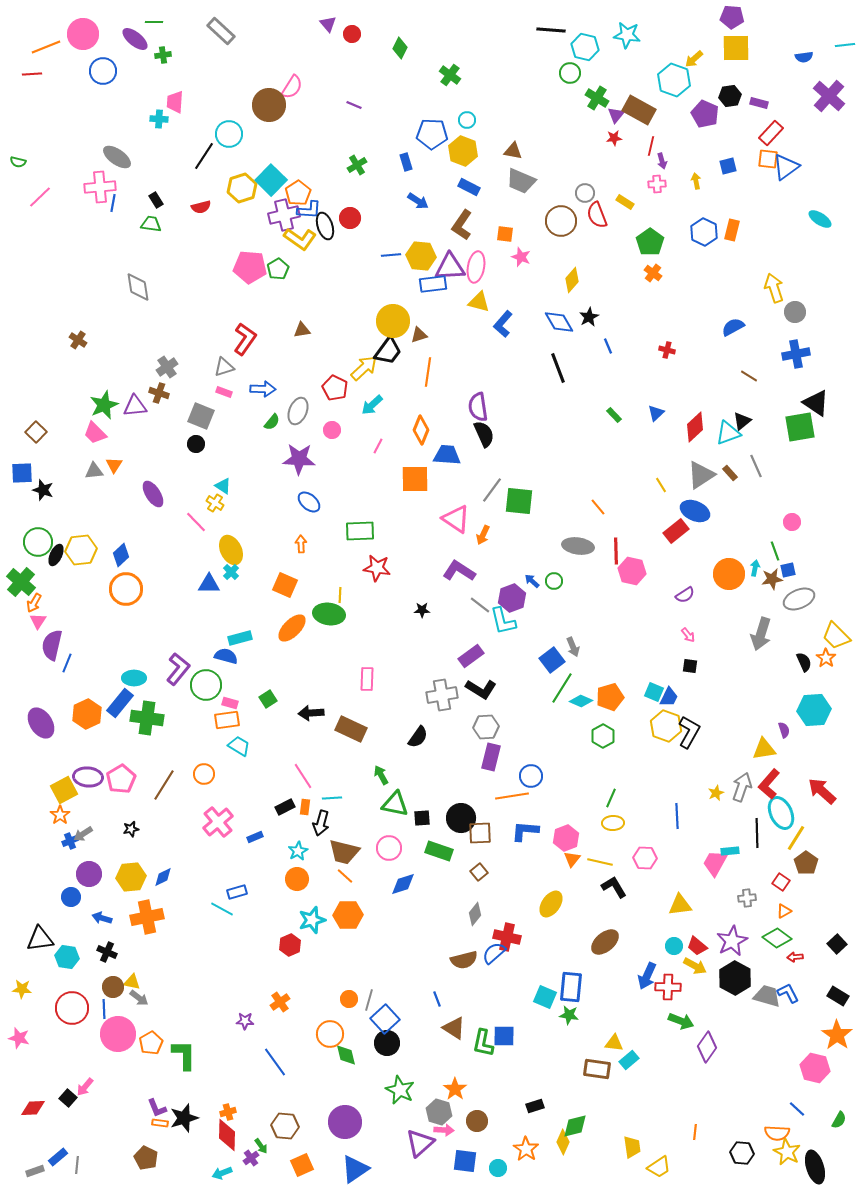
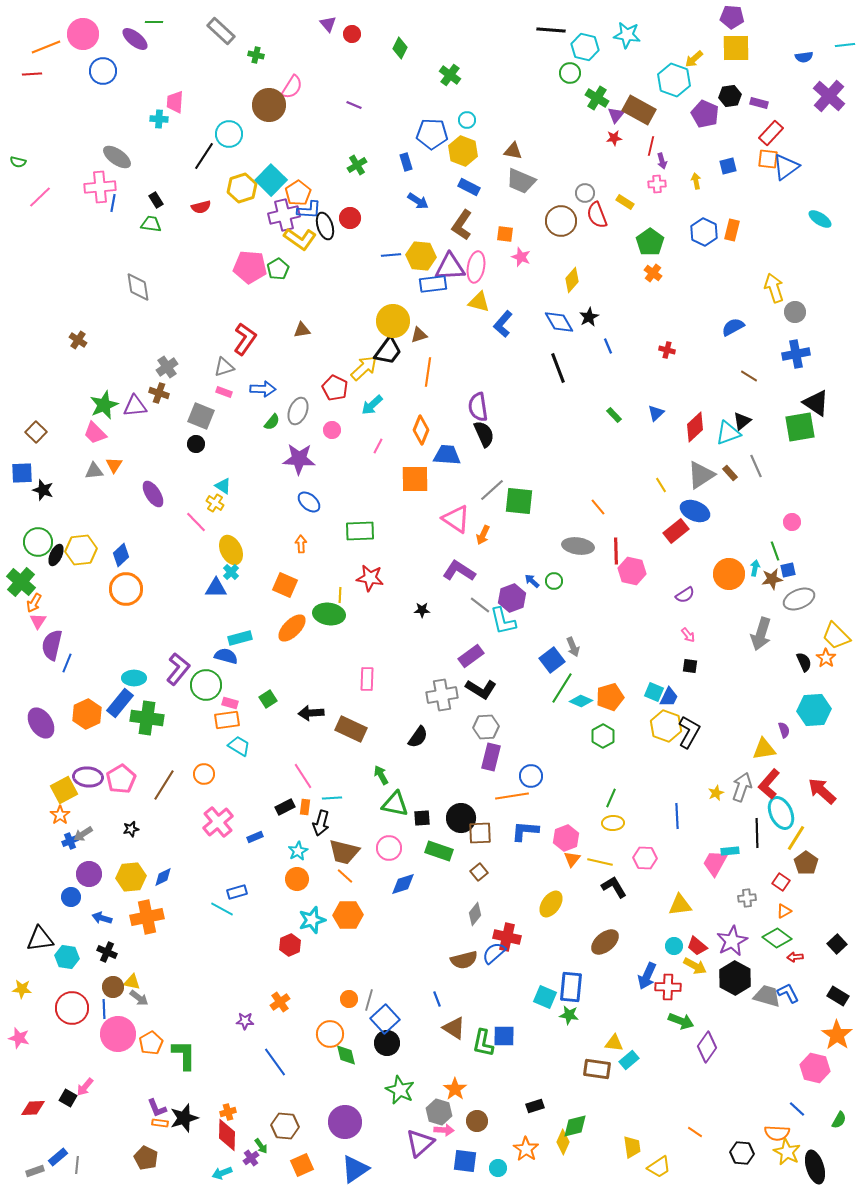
green cross at (163, 55): moved 93 px right; rotated 21 degrees clockwise
gray line at (492, 490): rotated 12 degrees clockwise
red star at (377, 568): moved 7 px left, 10 px down
blue triangle at (209, 584): moved 7 px right, 4 px down
black square at (68, 1098): rotated 12 degrees counterclockwise
orange line at (695, 1132): rotated 63 degrees counterclockwise
